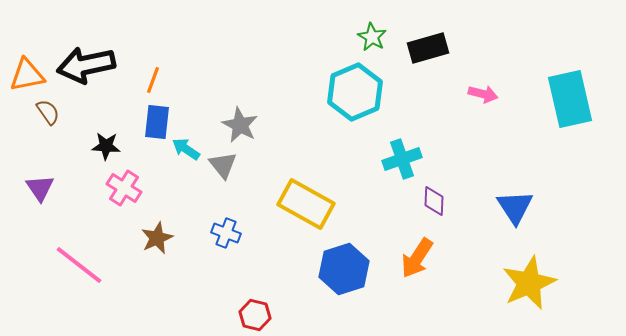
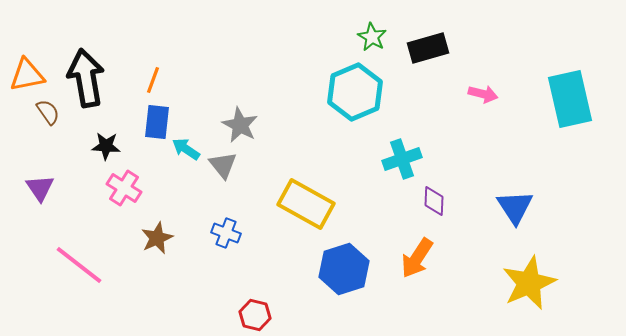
black arrow: moved 13 px down; rotated 92 degrees clockwise
